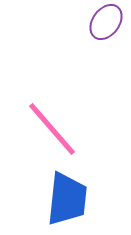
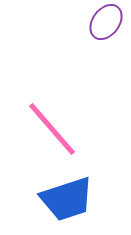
blue trapezoid: rotated 66 degrees clockwise
